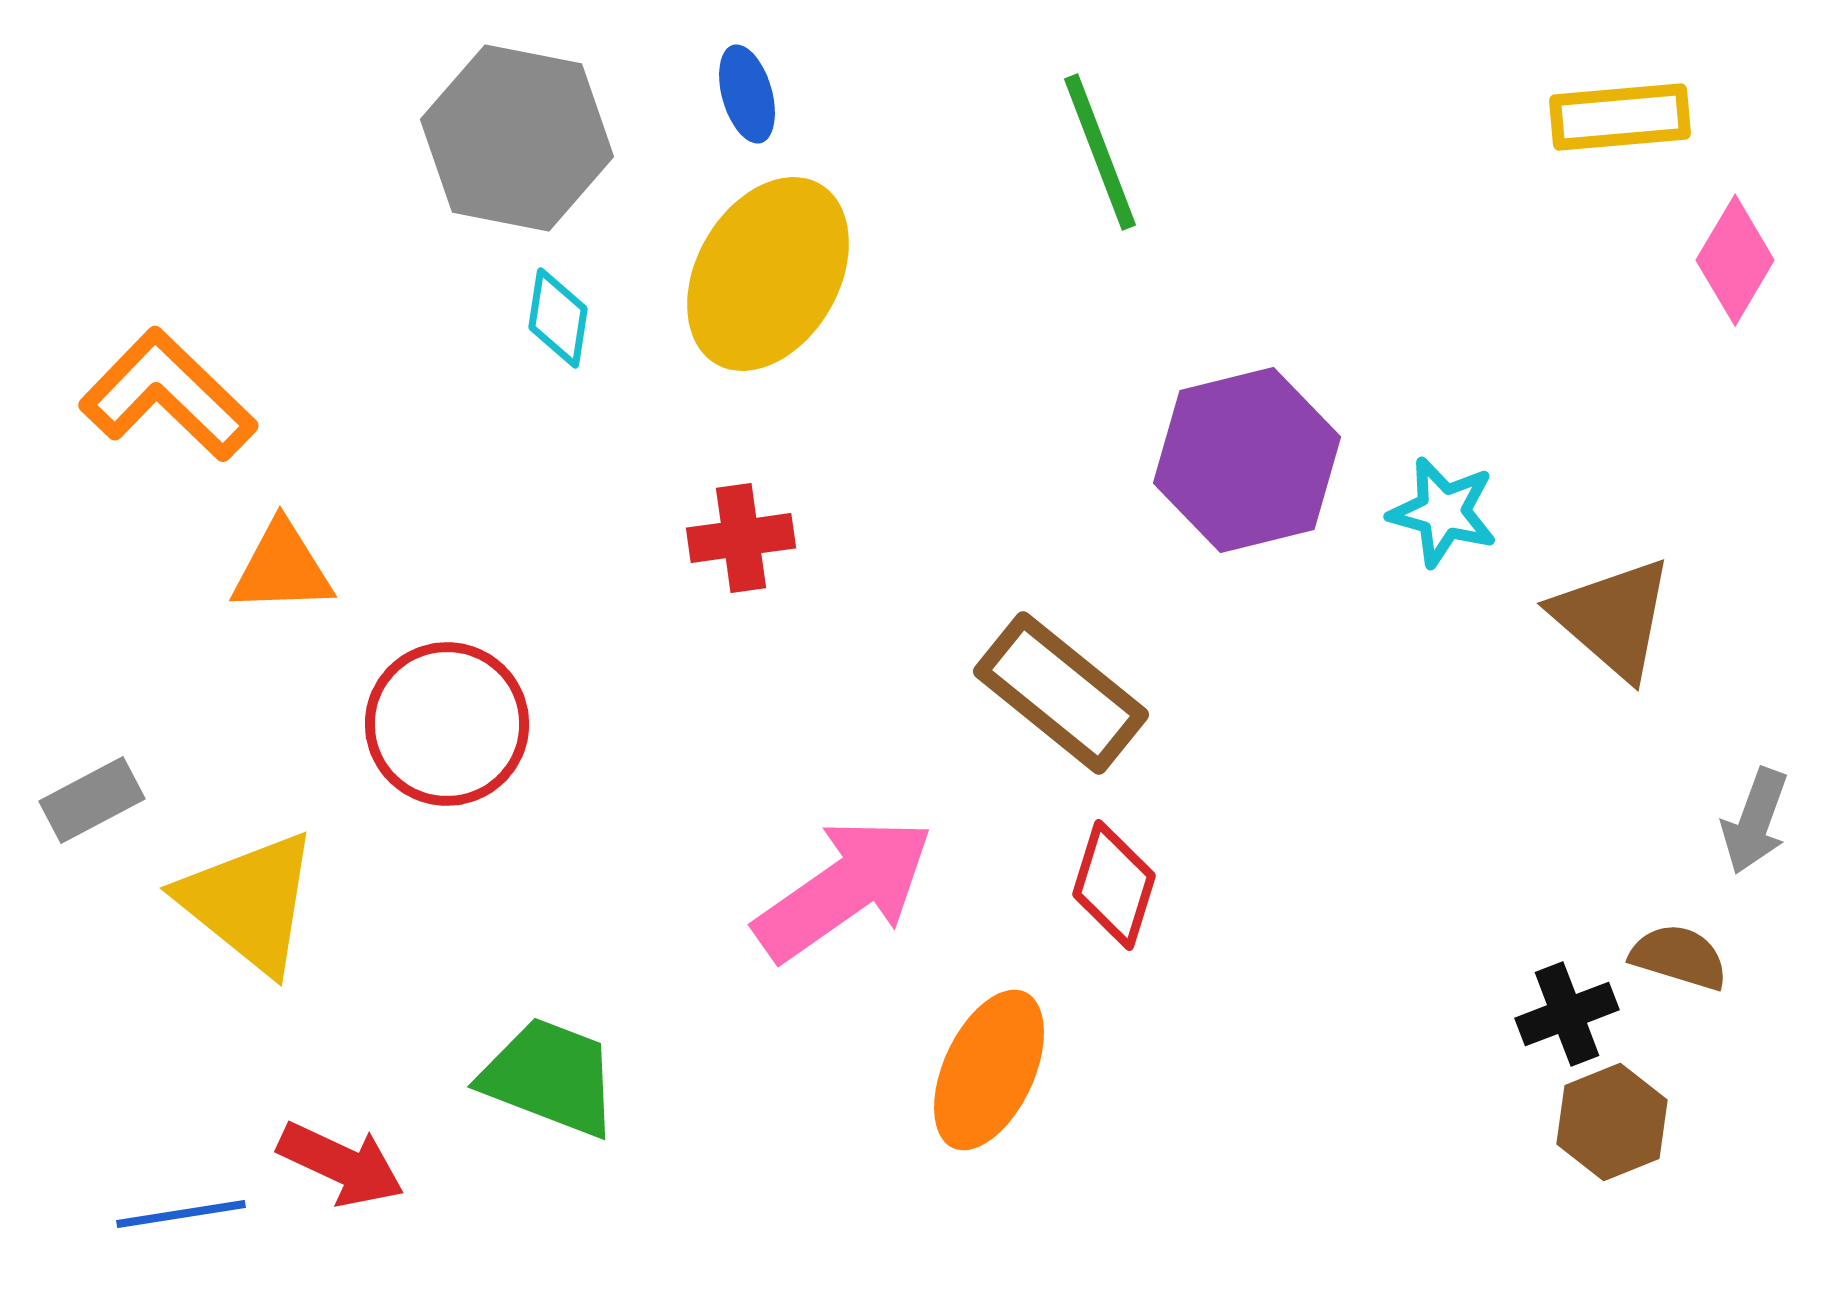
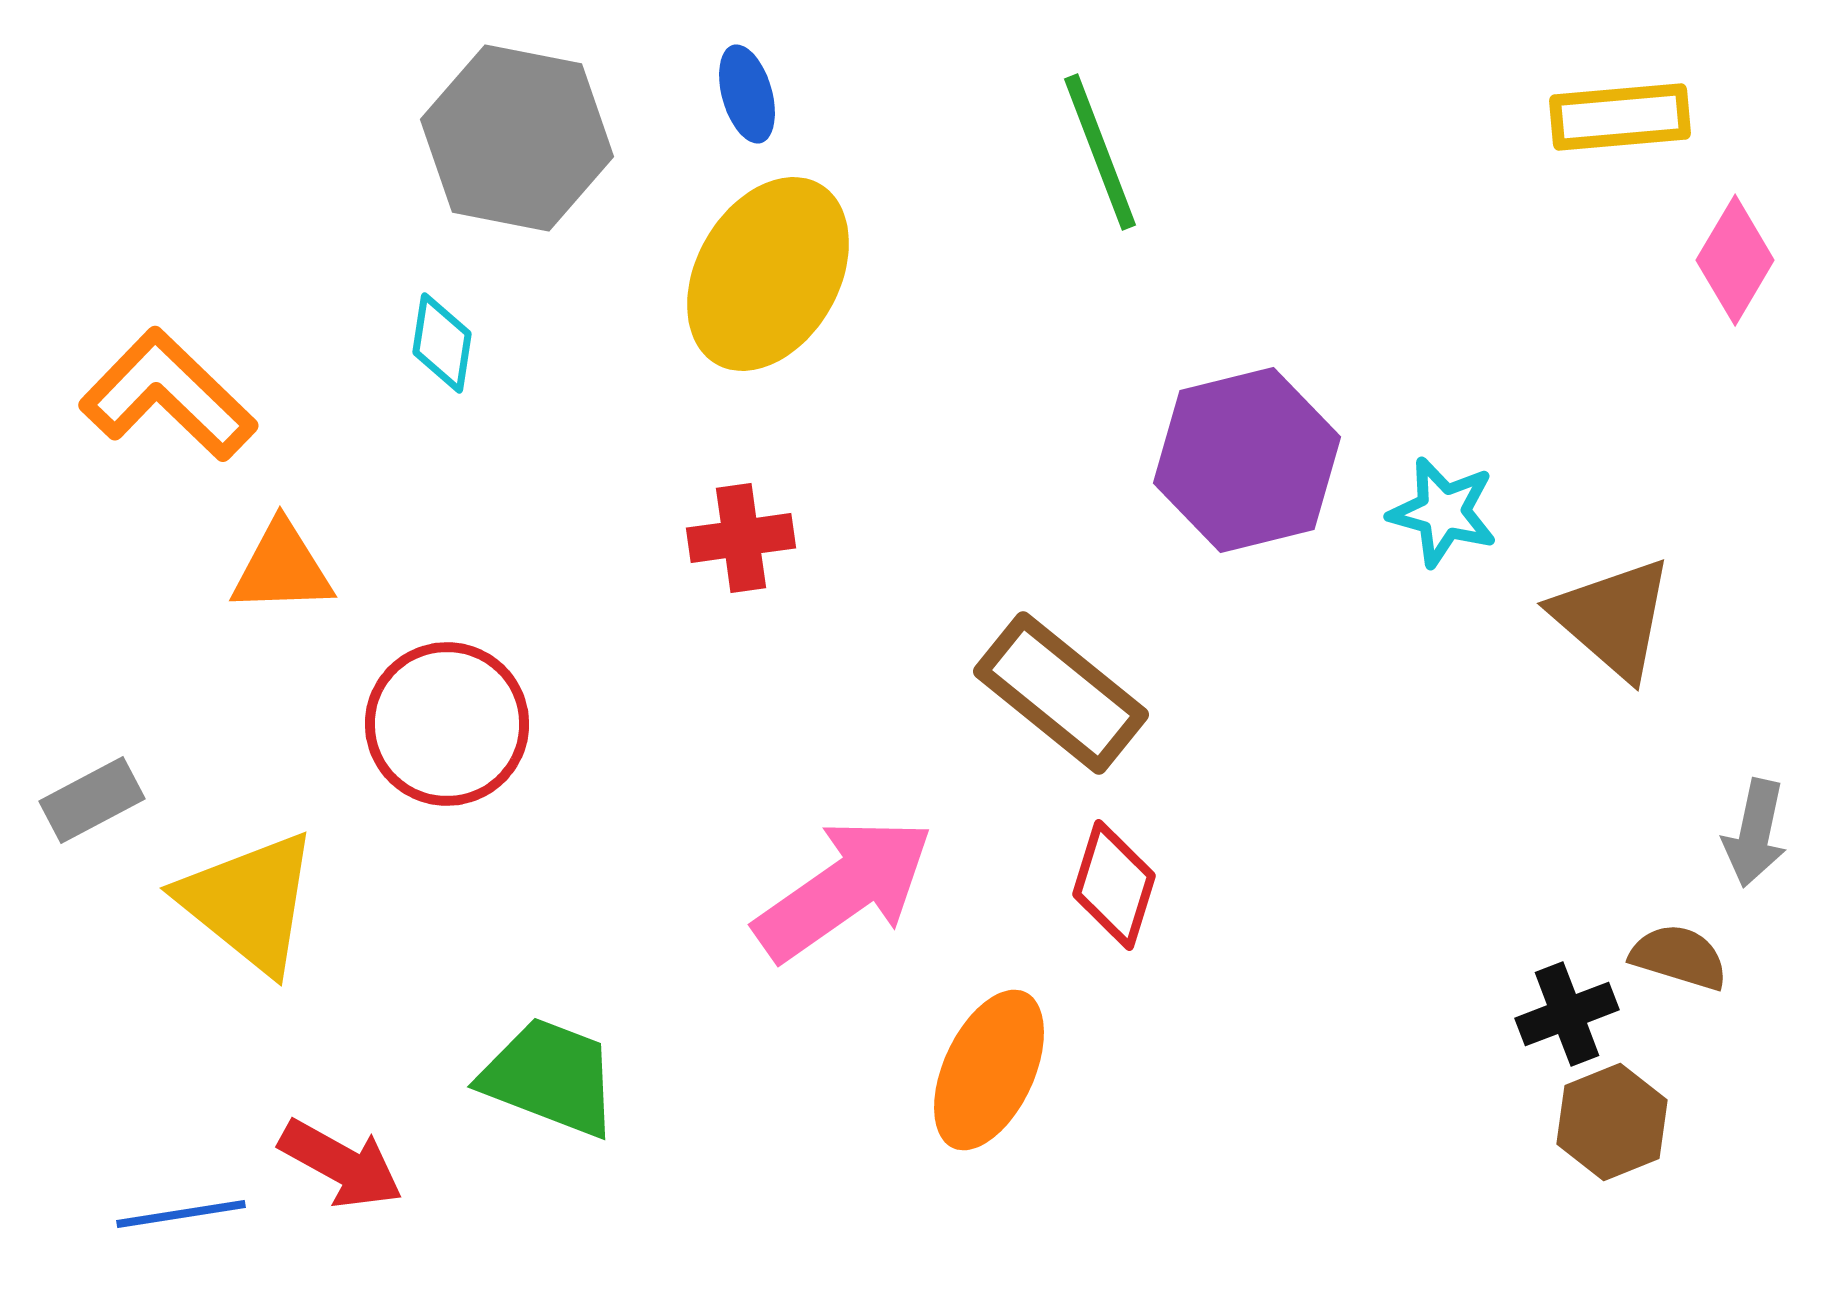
cyan diamond: moved 116 px left, 25 px down
gray arrow: moved 12 px down; rotated 8 degrees counterclockwise
red arrow: rotated 4 degrees clockwise
